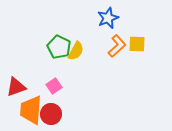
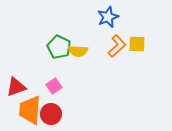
blue star: moved 1 px up
yellow semicircle: moved 2 px right; rotated 66 degrees clockwise
orange trapezoid: moved 1 px left
